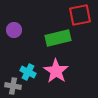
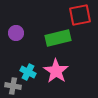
purple circle: moved 2 px right, 3 px down
